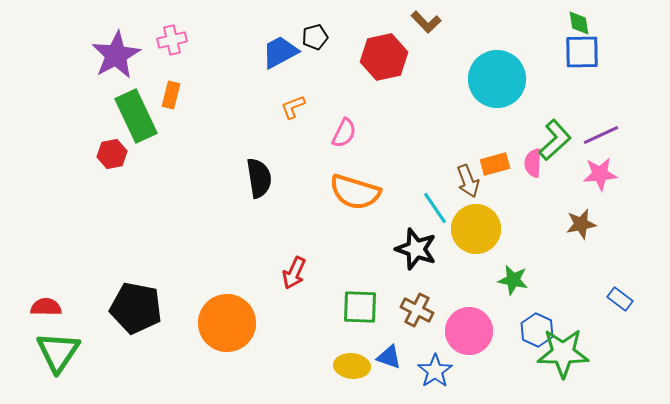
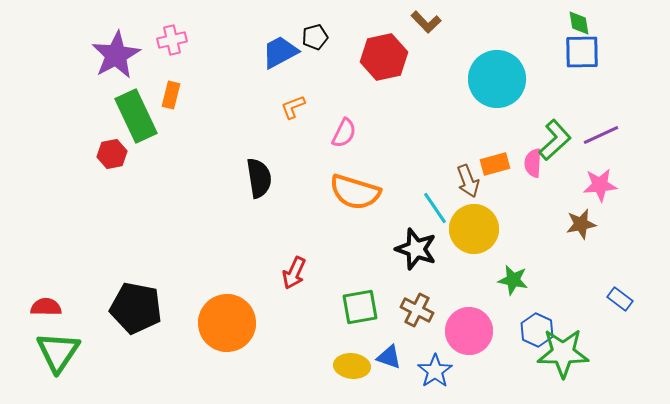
pink star at (600, 174): moved 11 px down
yellow circle at (476, 229): moved 2 px left
green square at (360, 307): rotated 12 degrees counterclockwise
